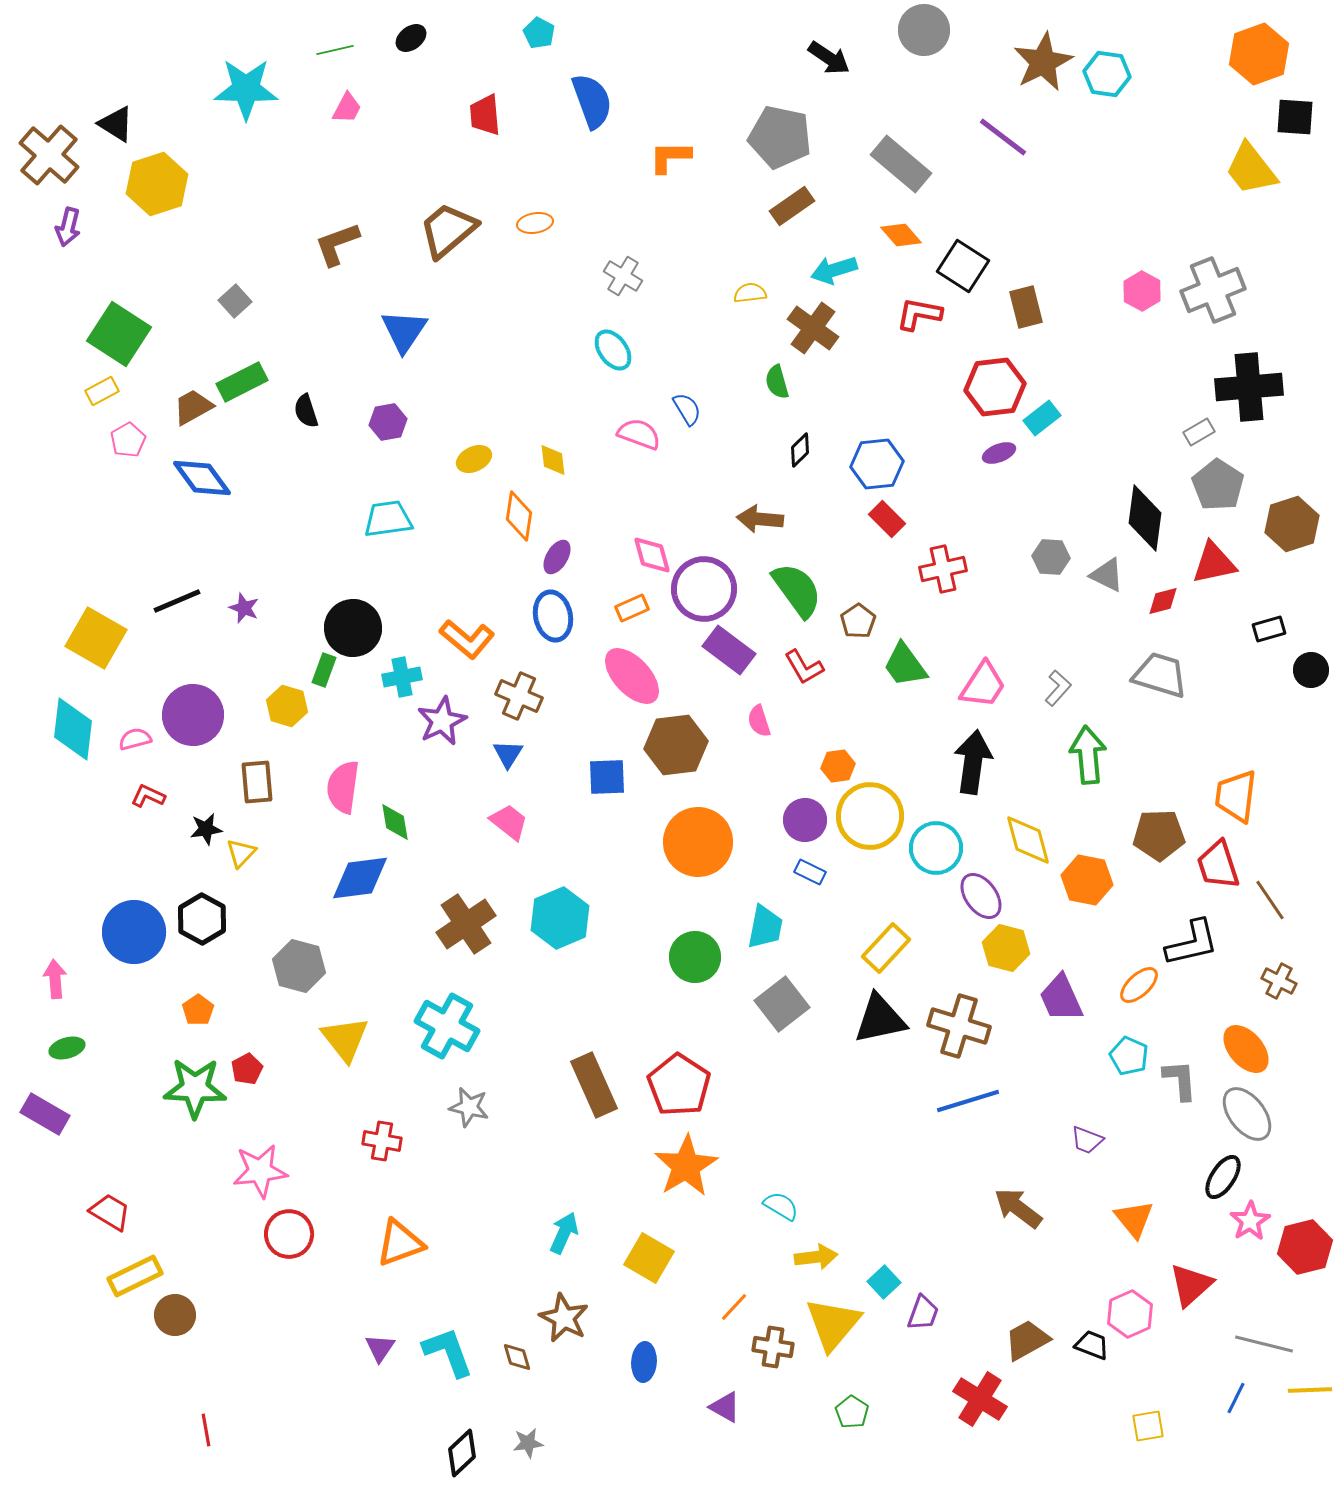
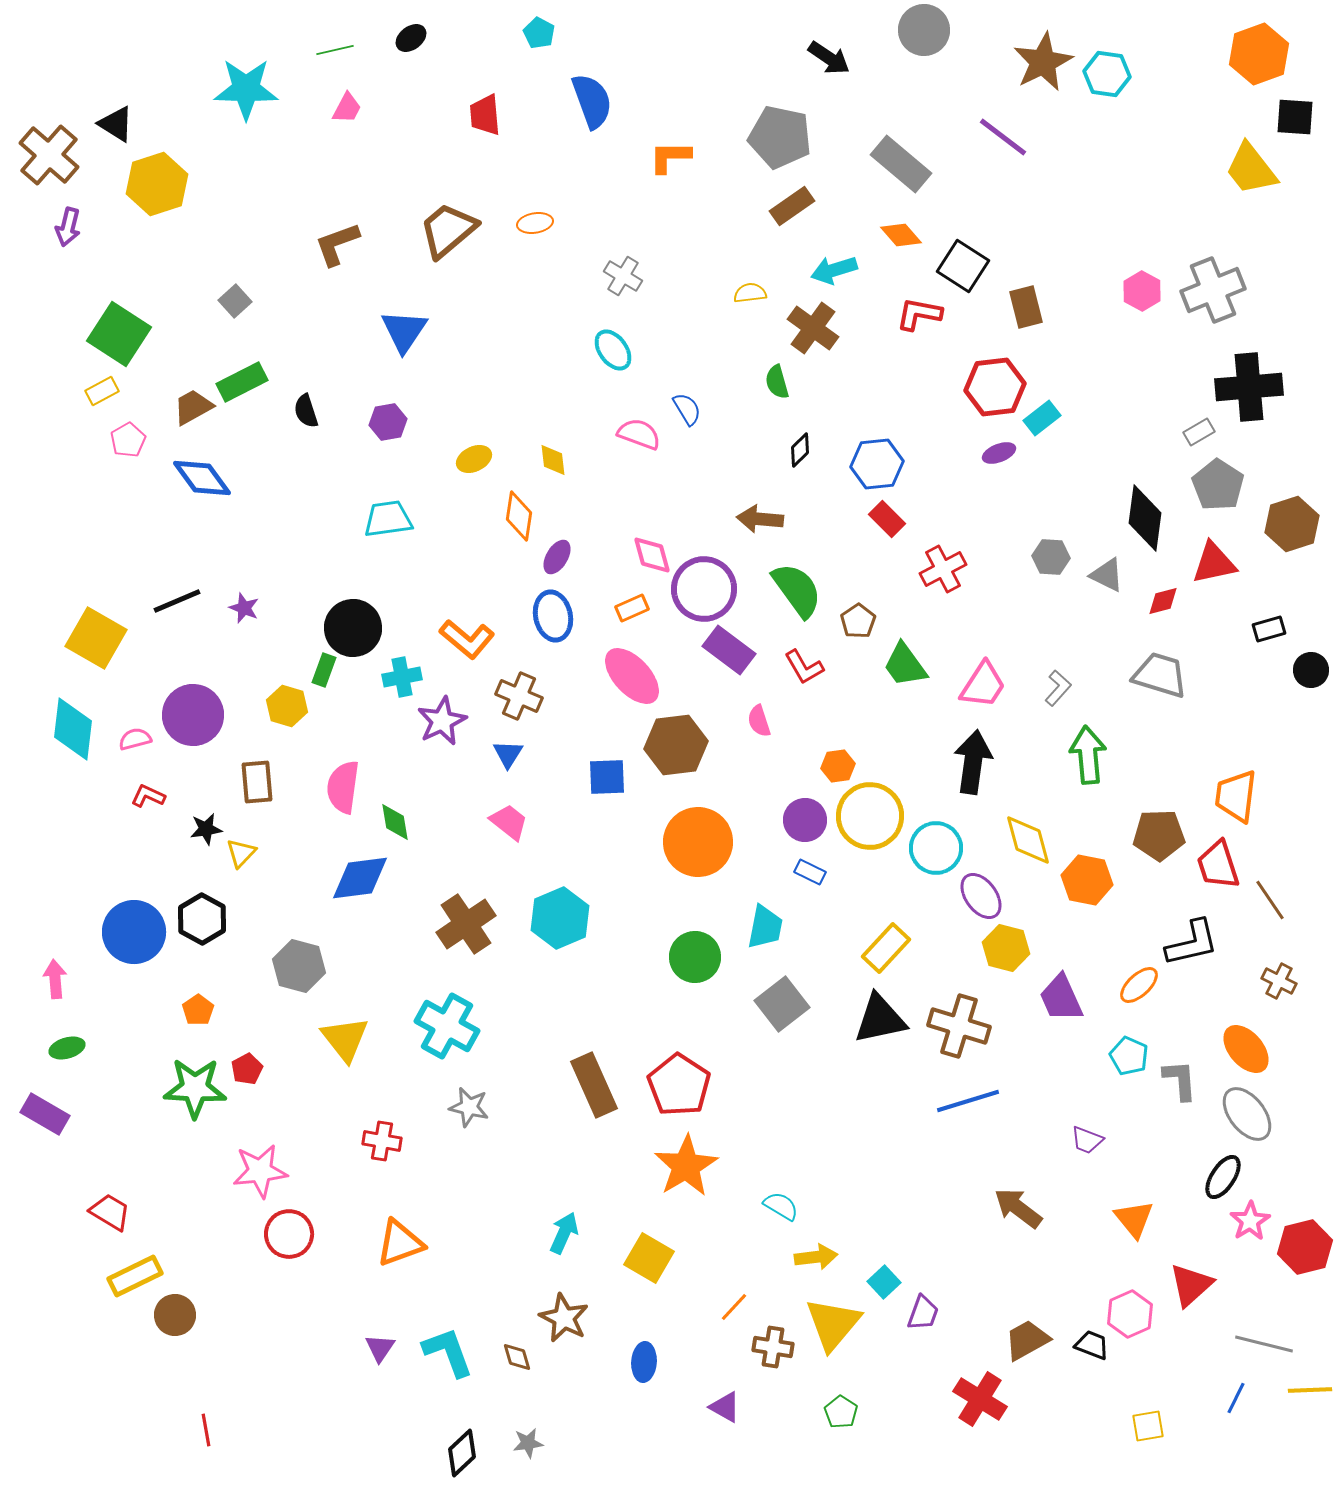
red cross at (943, 569): rotated 15 degrees counterclockwise
green pentagon at (852, 1412): moved 11 px left
